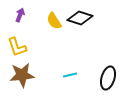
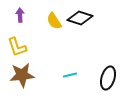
purple arrow: rotated 24 degrees counterclockwise
